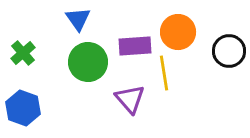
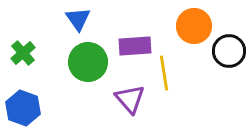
orange circle: moved 16 px right, 6 px up
